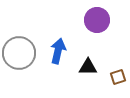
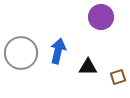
purple circle: moved 4 px right, 3 px up
gray circle: moved 2 px right
